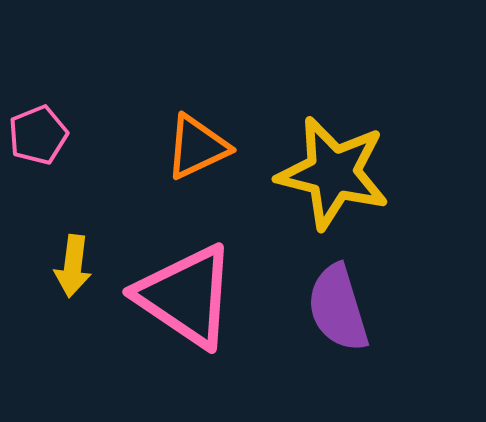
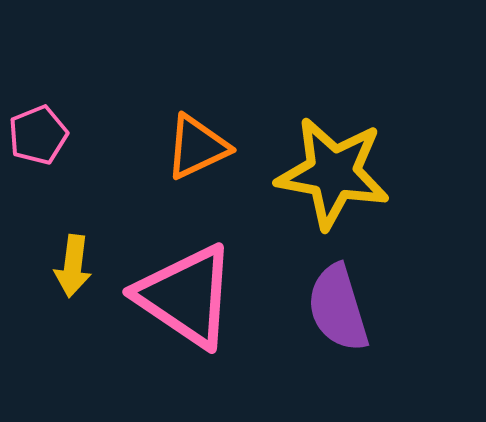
yellow star: rotated 4 degrees counterclockwise
